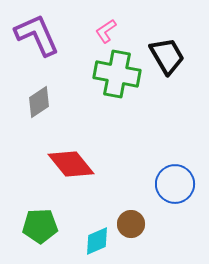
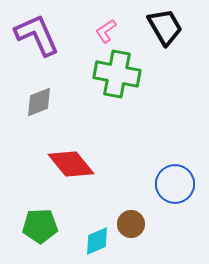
black trapezoid: moved 2 px left, 29 px up
gray diamond: rotated 12 degrees clockwise
